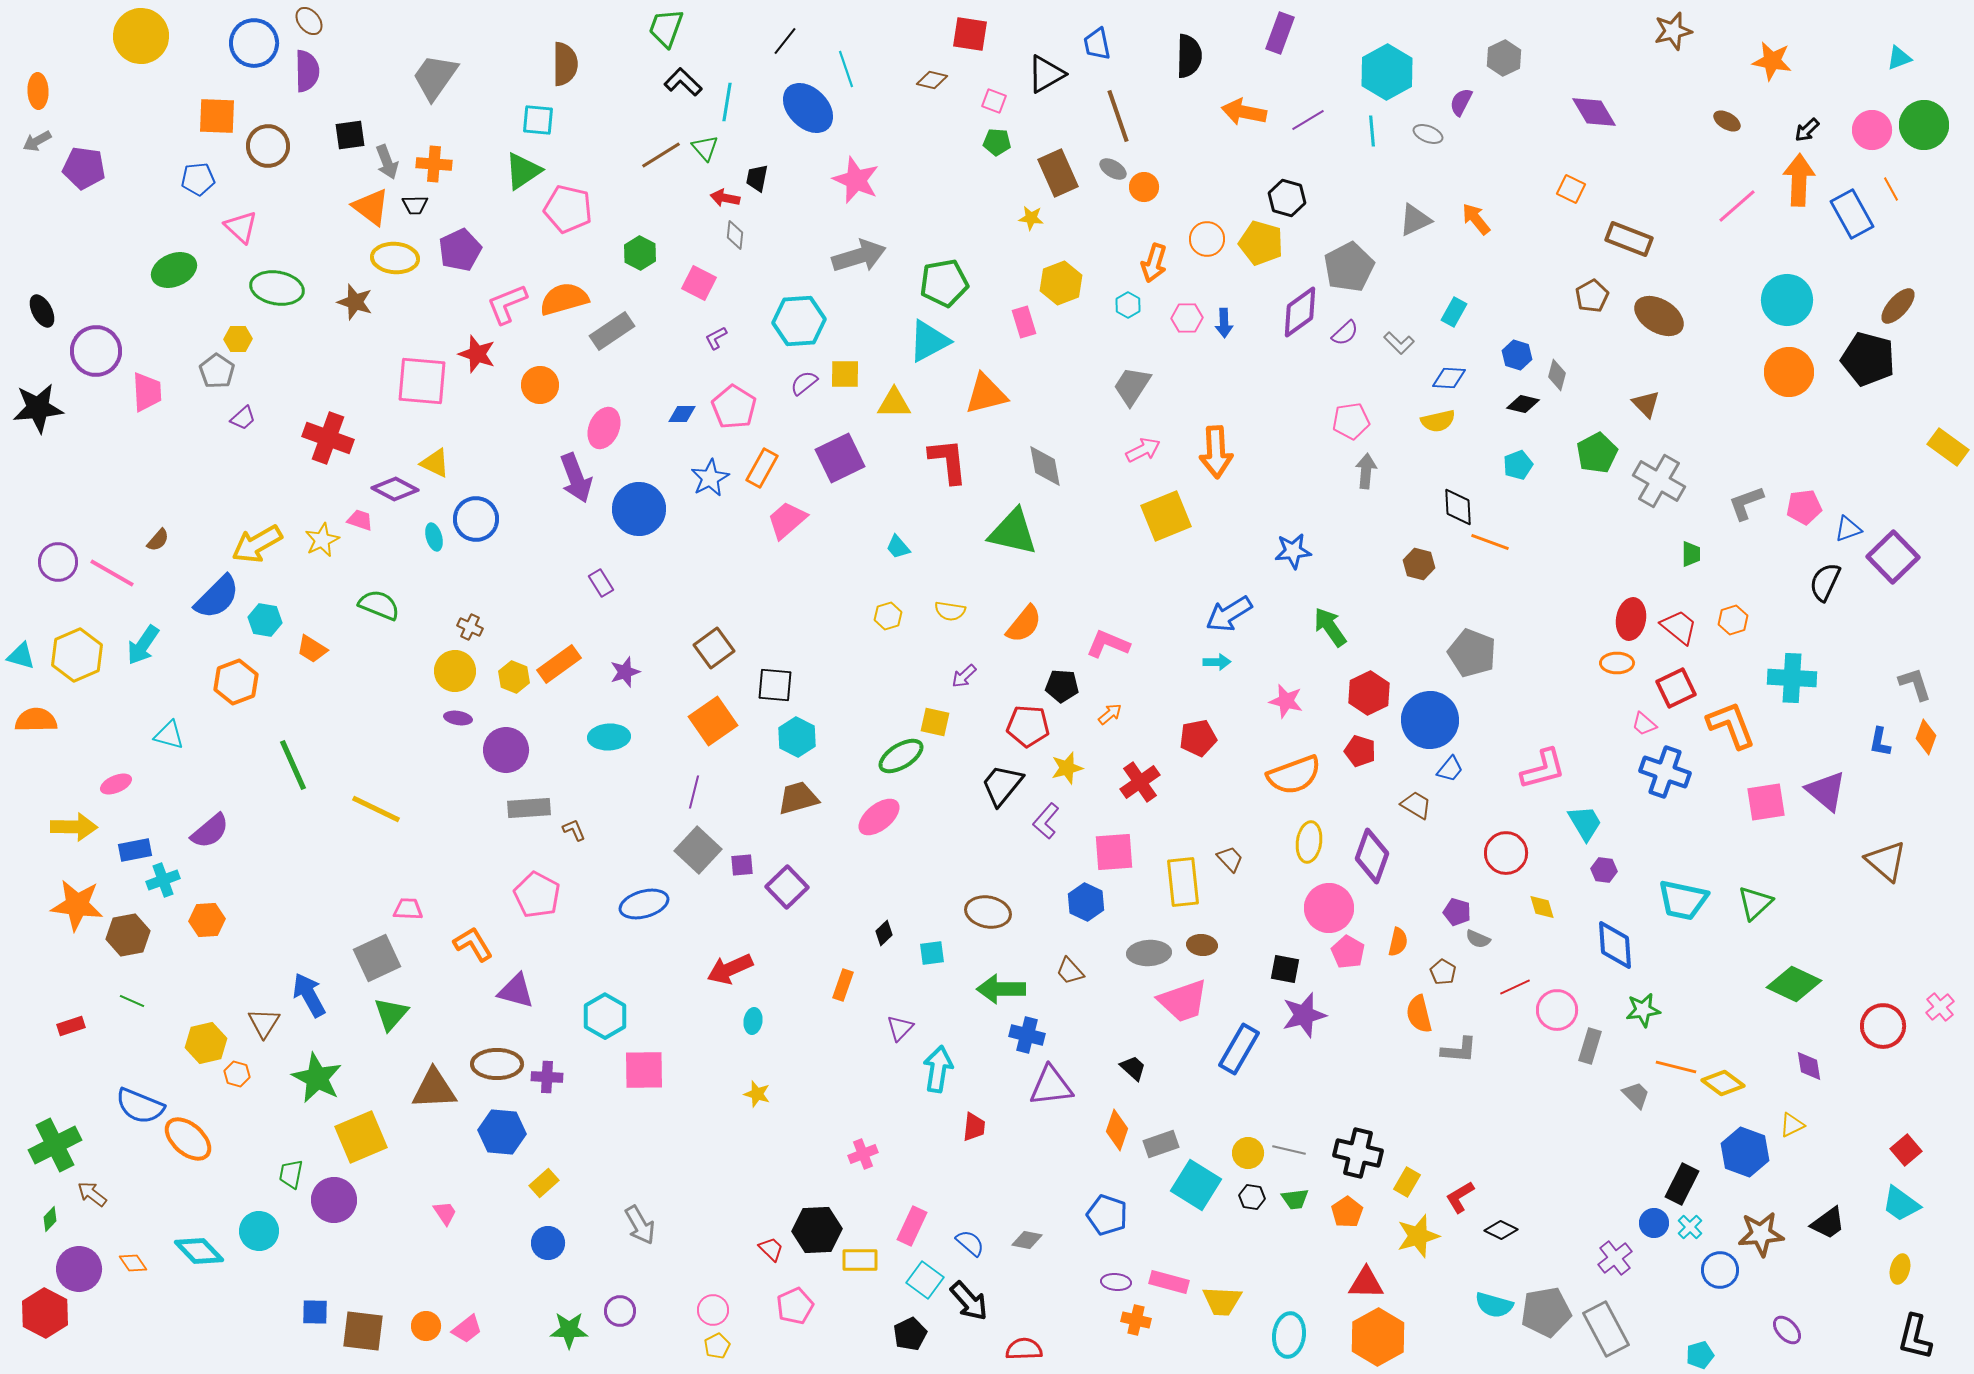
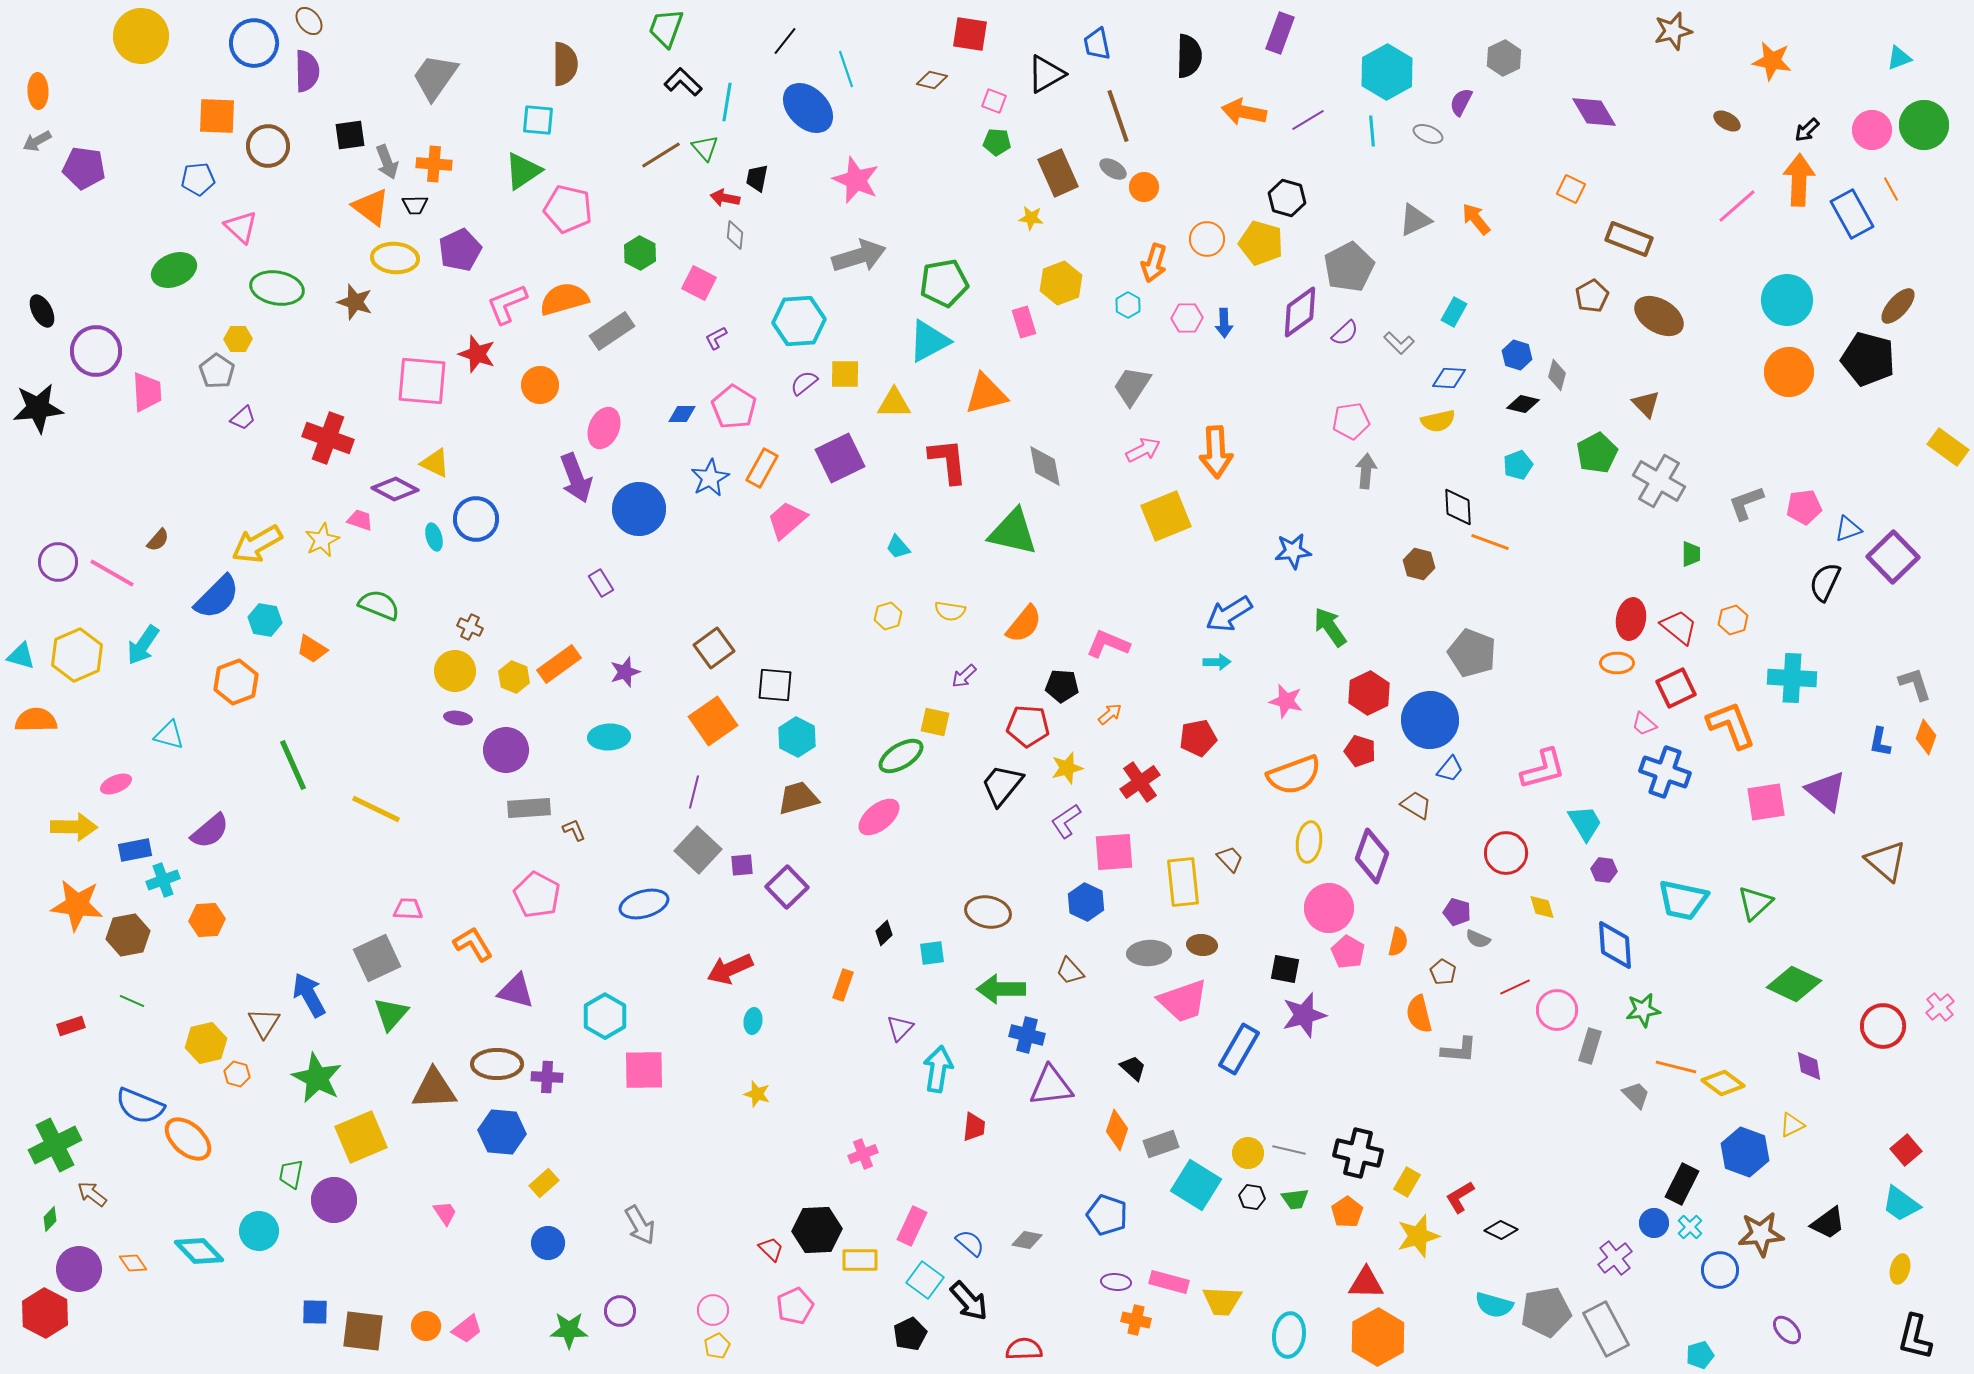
purple L-shape at (1046, 821): moved 20 px right; rotated 15 degrees clockwise
